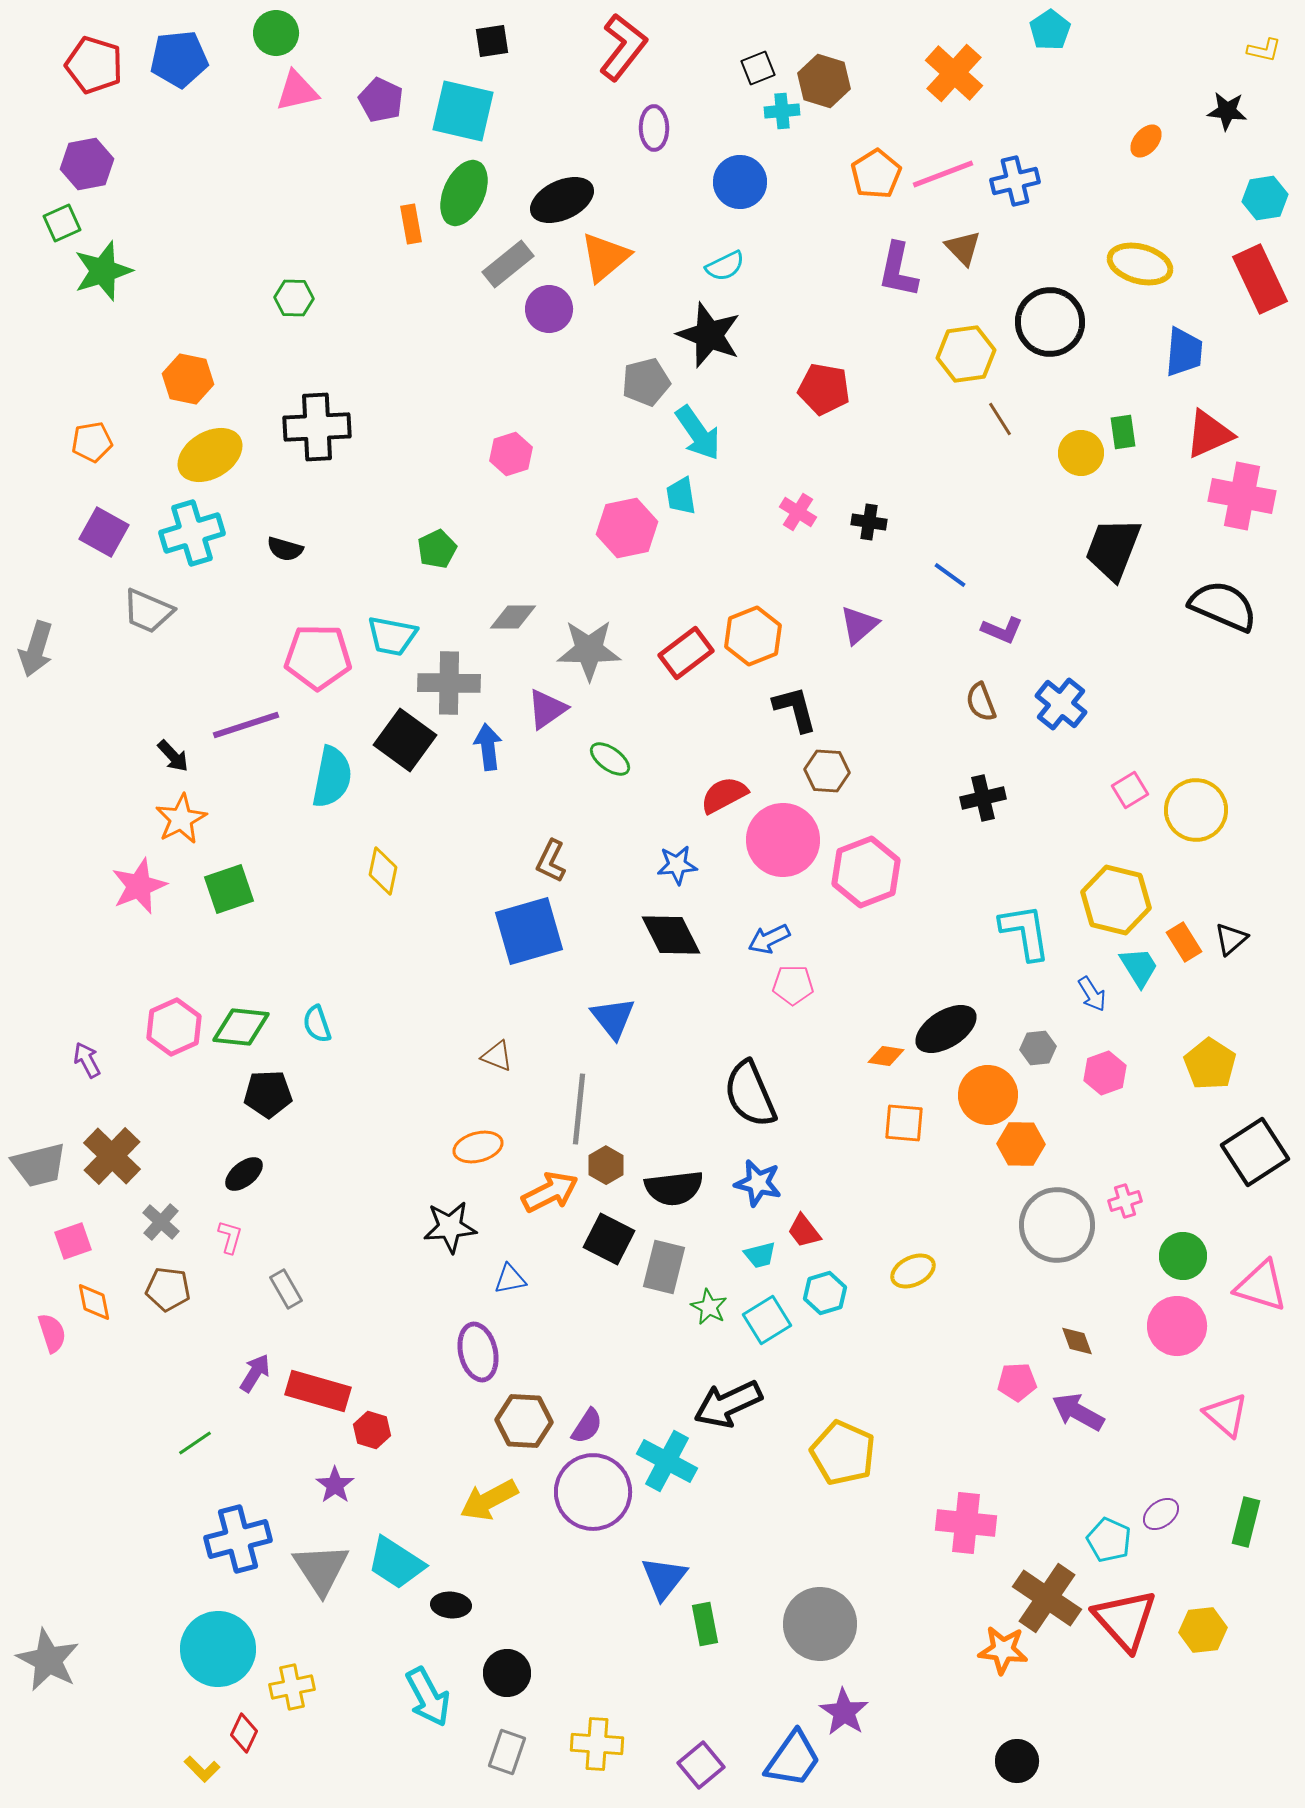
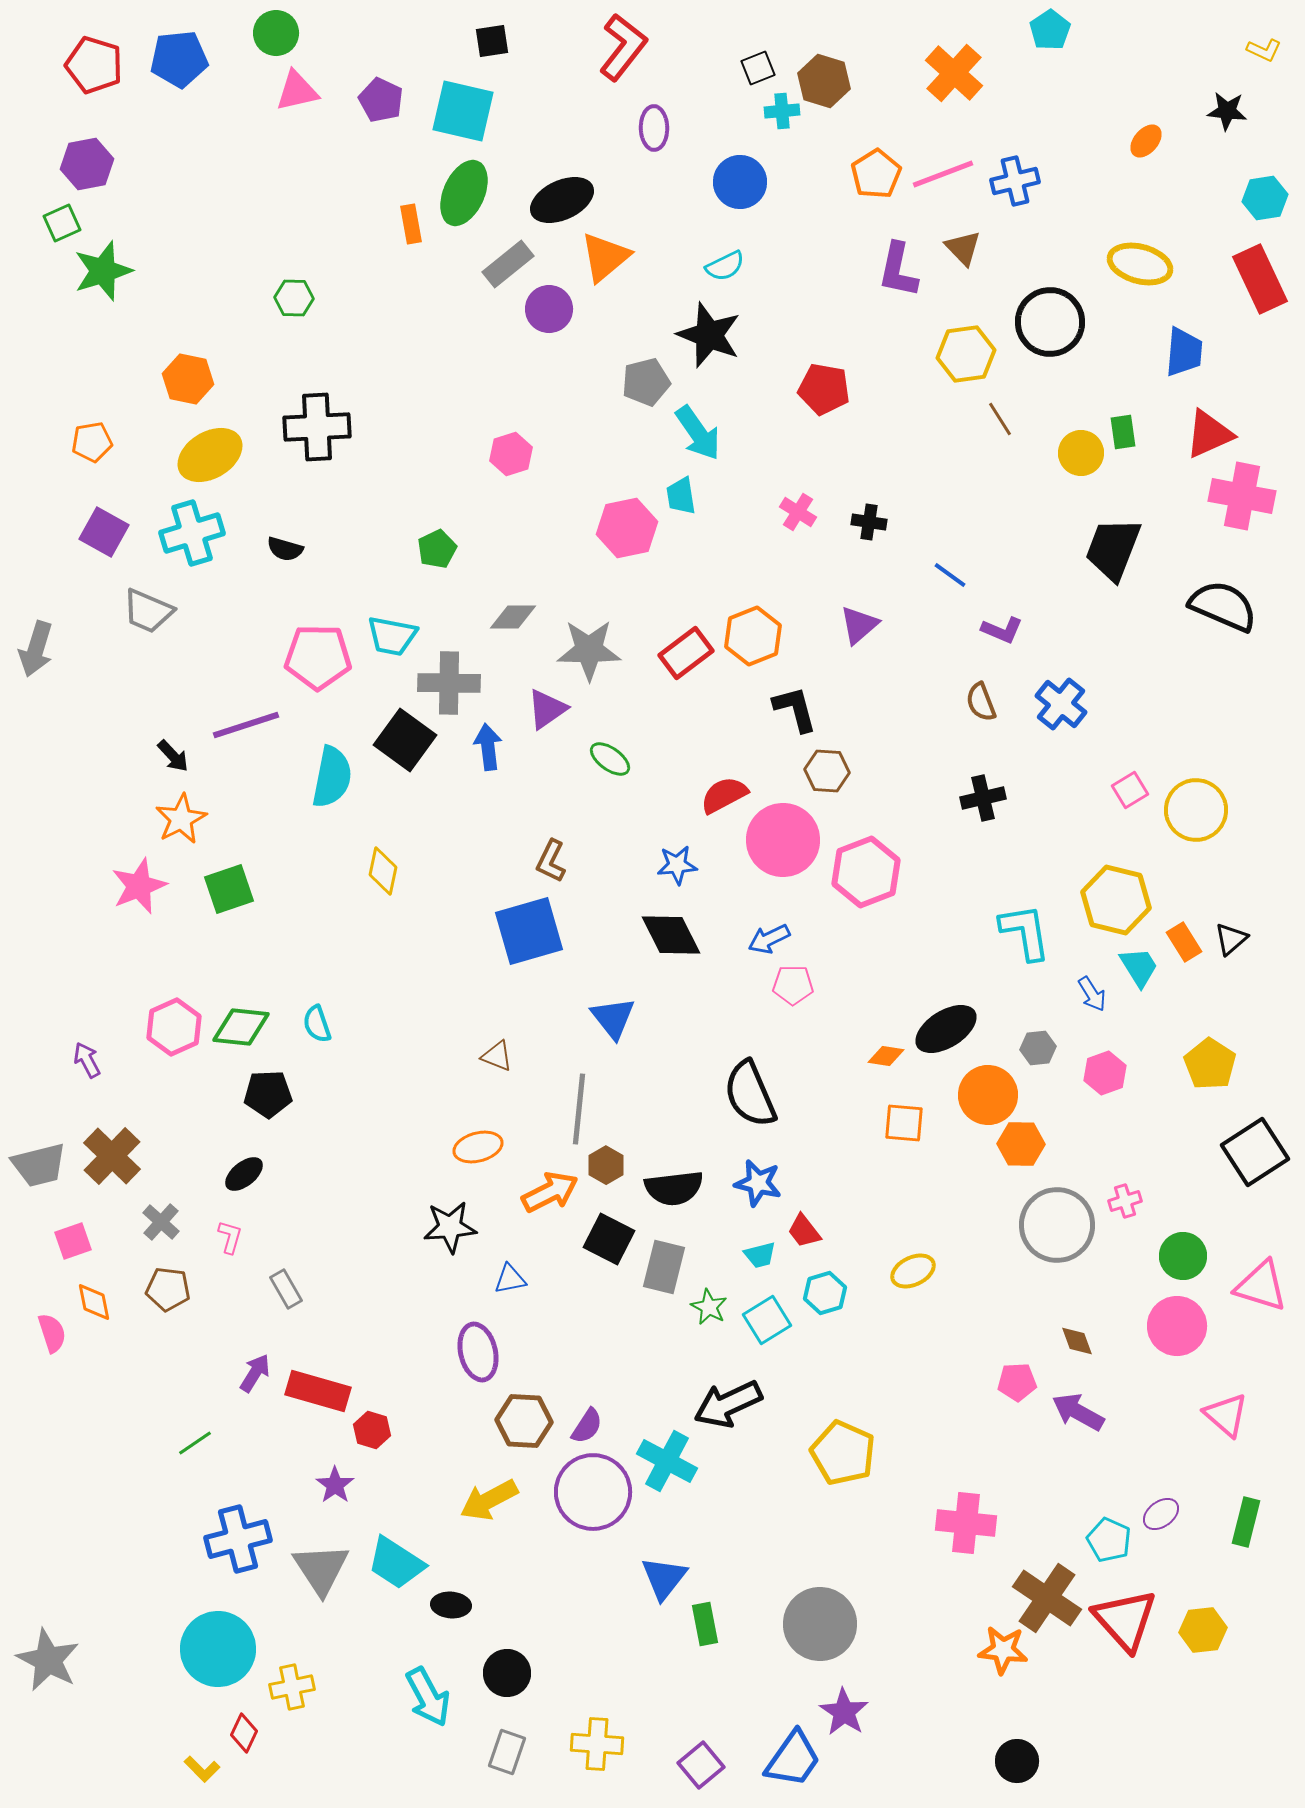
yellow L-shape at (1264, 50): rotated 12 degrees clockwise
